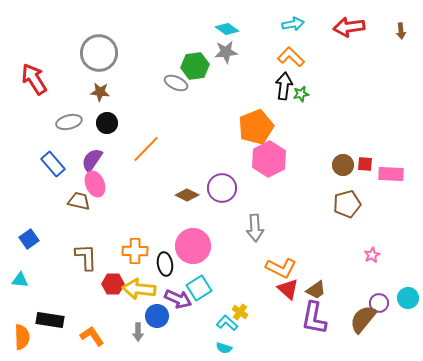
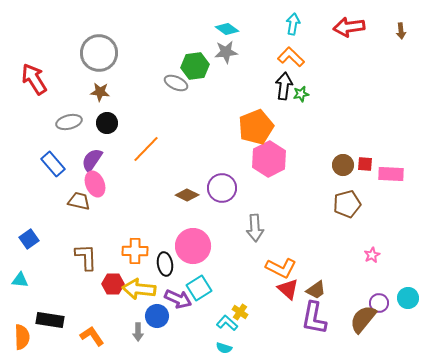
cyan arrow at (293, 24): rotated 70 degrees counterclockwise
